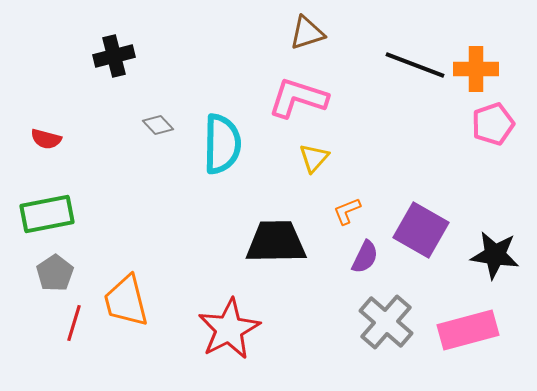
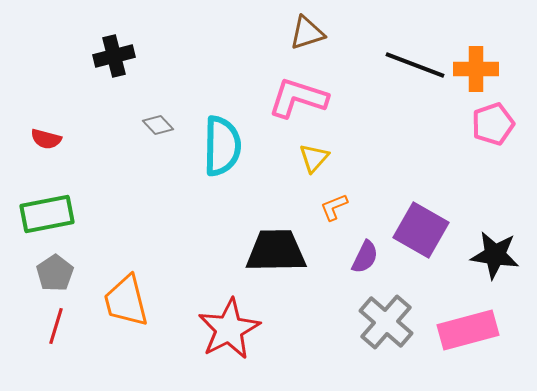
cyan semicircle: moved 2 px down
orange L-shape: moved 13 px left, 4 px up
black trapezoid: moved 9 px down
red line: moved 18 px left, 3 px down
